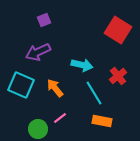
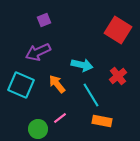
orange arrow: moved 2 px right, 4 px up
cyan line: moved 3 px left, 2 px down
